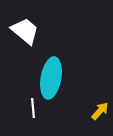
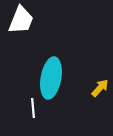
white trapezoid: moved 4 px left, 11 px up; rotated 72 degrees clockwise
yellow arrow: moved 23 px up
